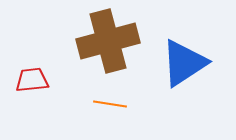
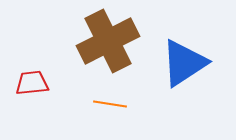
brown cross: rotated 12 degrees counterclockwise
red trapezoid: moved 3 px down
